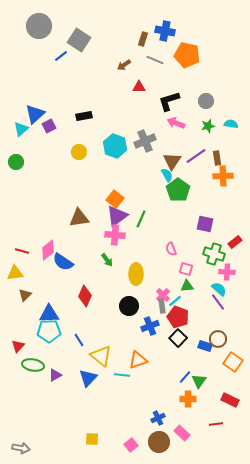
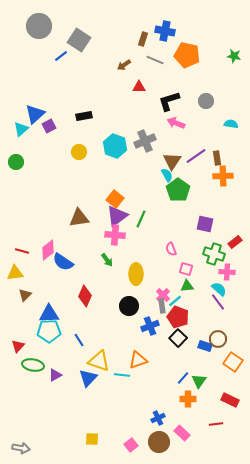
green star at (208, 126): moved 26 px right, 70 px up; rotated 24 degrees clockwise
yellow triangle at (101, 356): moved 2 px left, 5 px down; rotated 20 degrees counterclockwise
blue line at (185, 377): moved 2 px left, 1 px down
